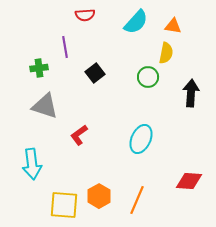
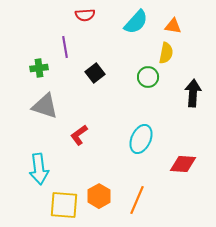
black arrow: moved 2 px right
cyan arrow: moved 7 px right, 5 px down
red diamond: moved 6 px left, 17 px up
